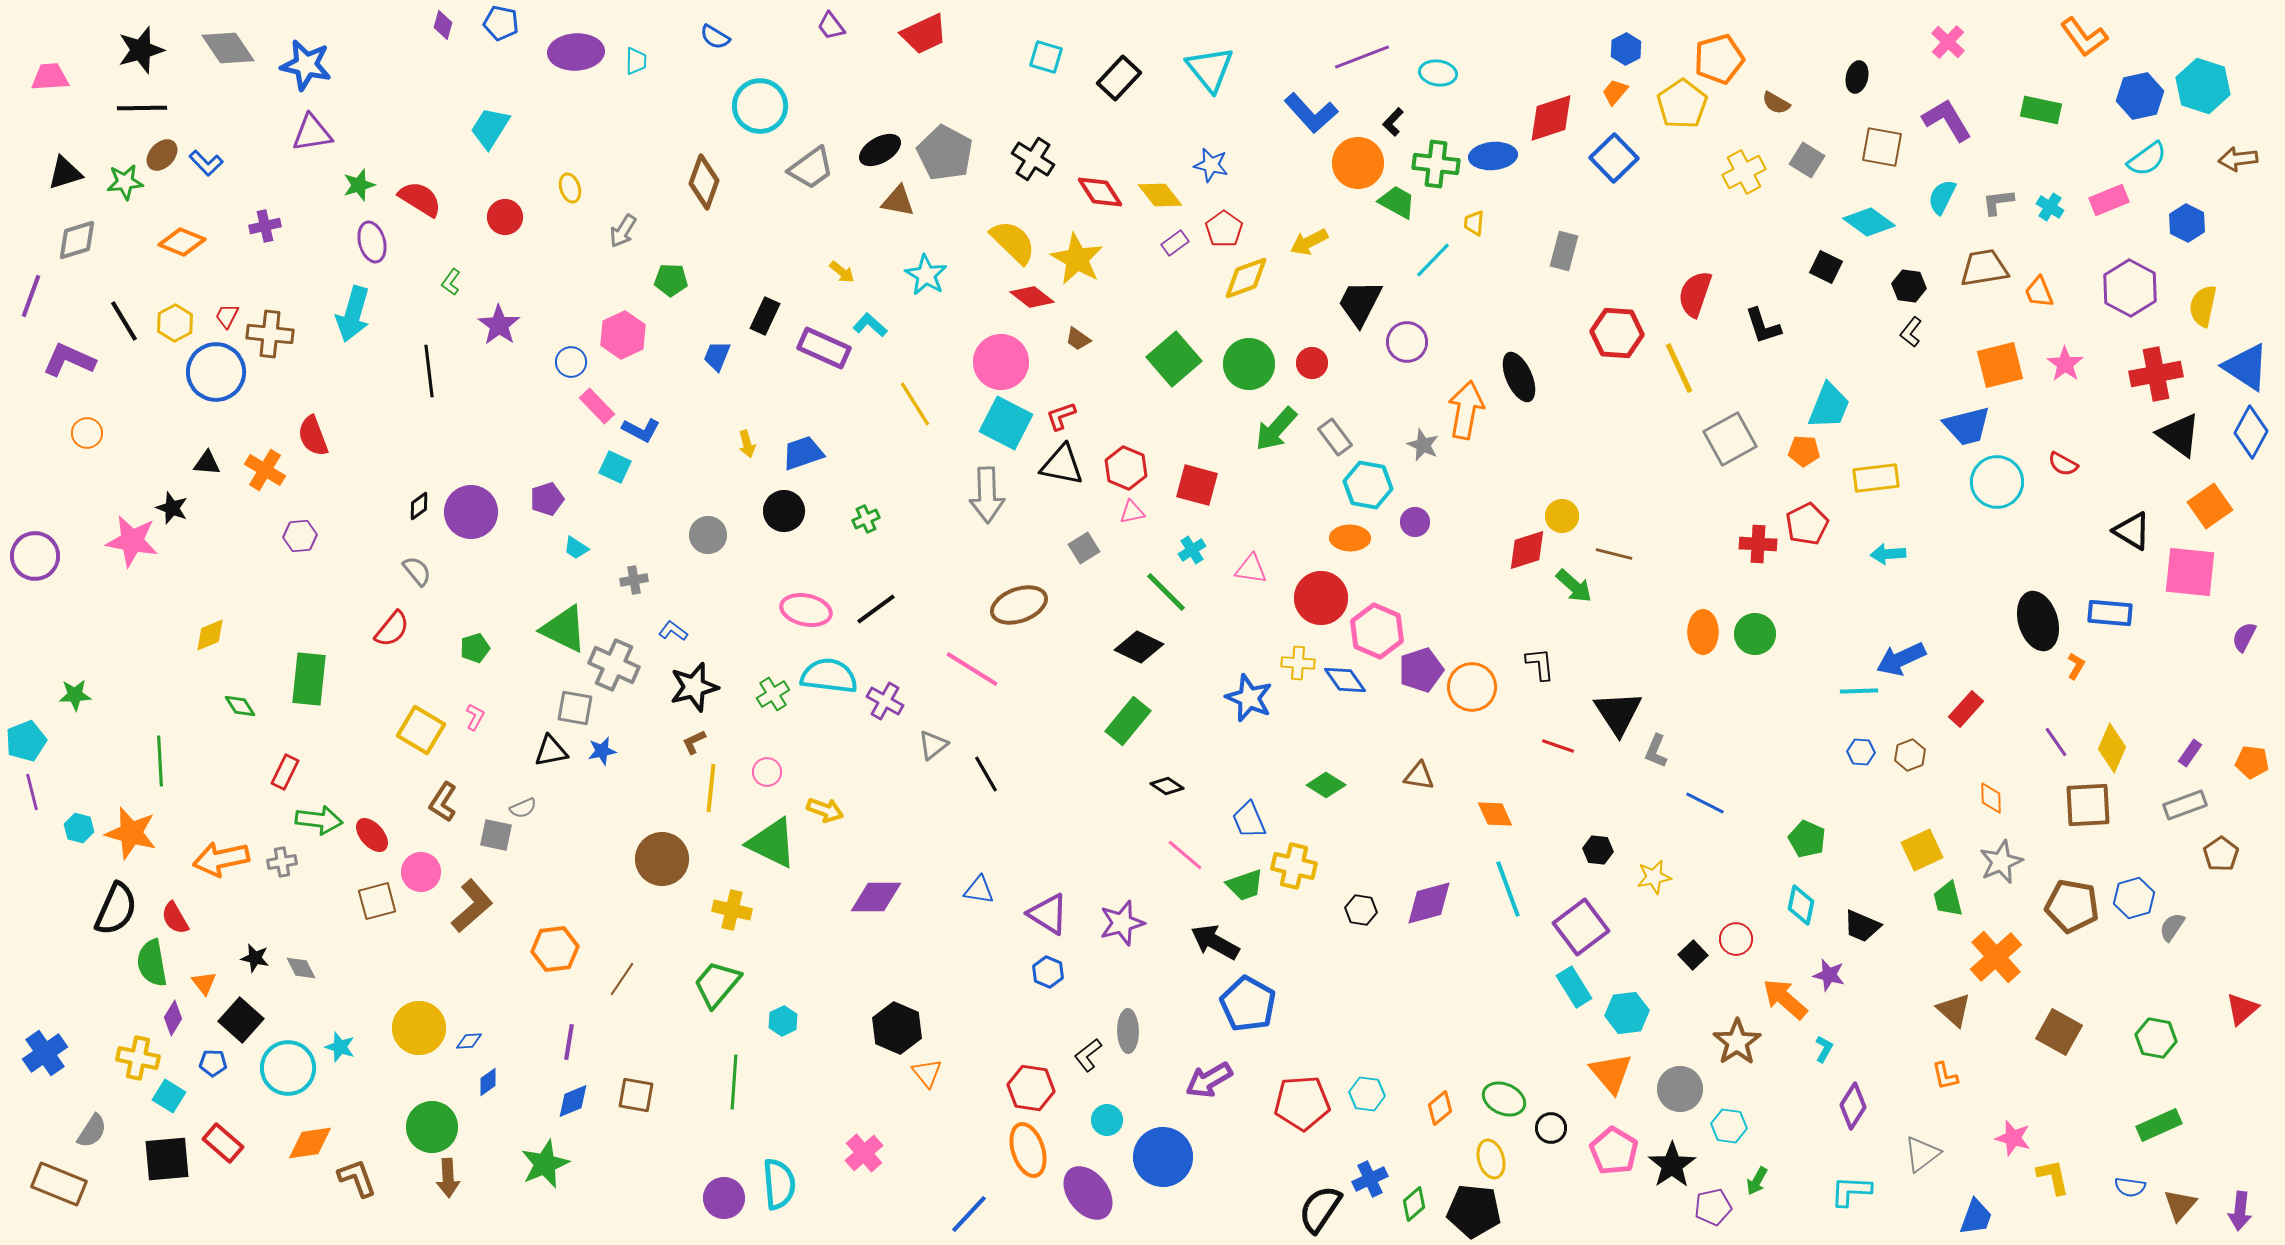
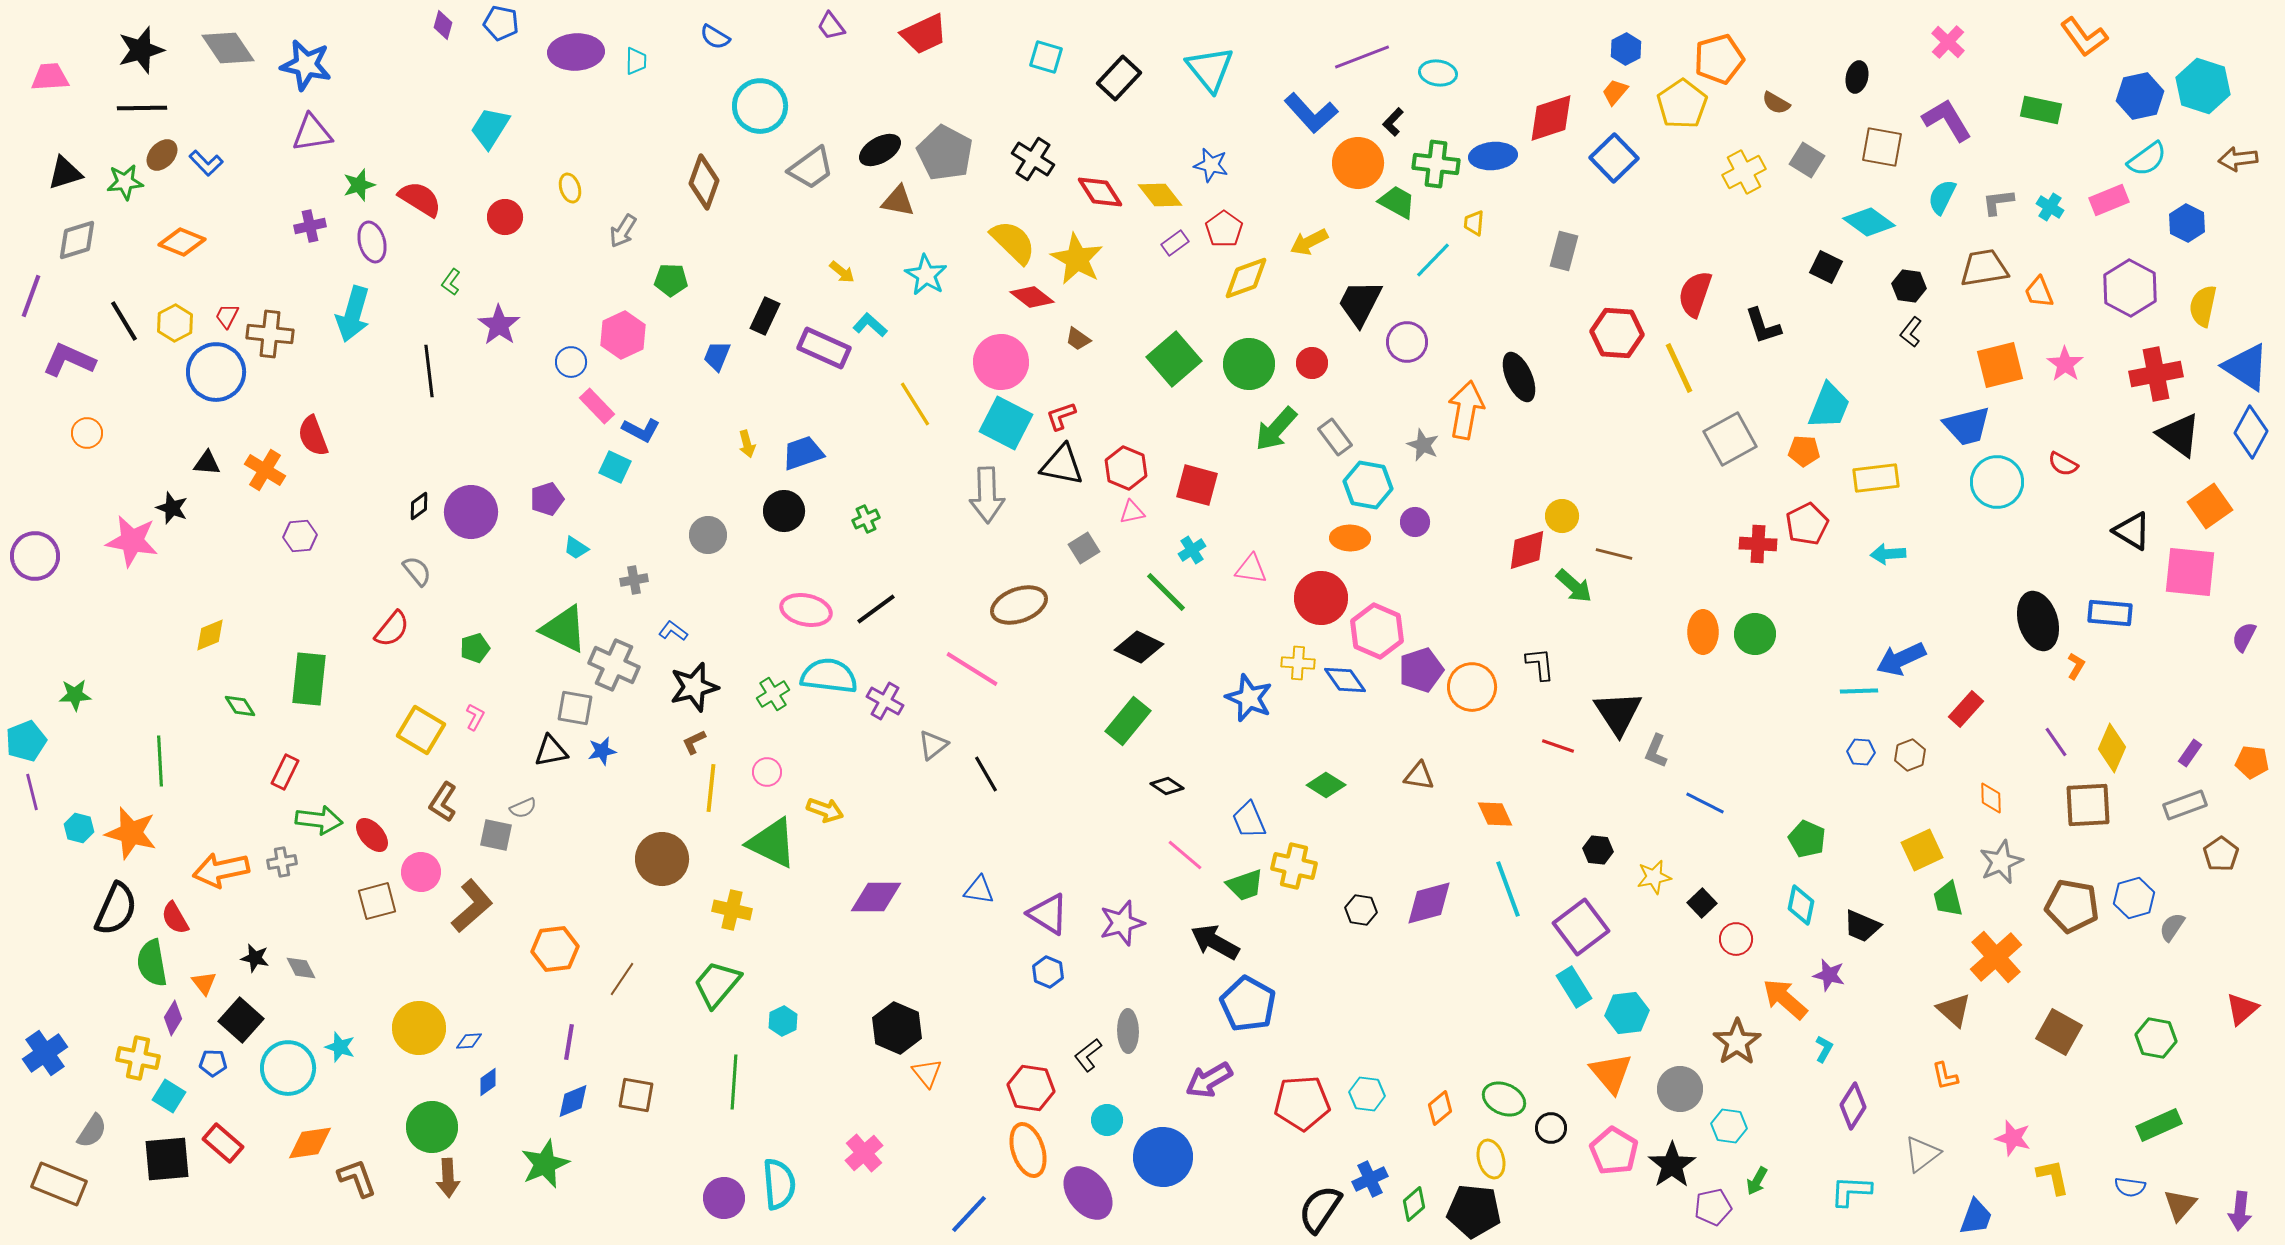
purple cross at (265, 226): moved 45 px right
orange arrow at (221, 859): moved 11 px down
black square at (1693, 955): moved 9 px right, 52 px up
